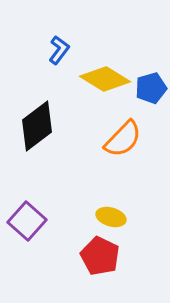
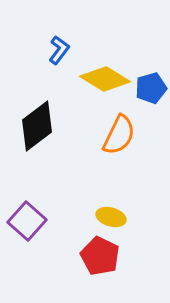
orange semicircle: moved 4 px left, 4 px up; rotated 18 degrees counterclockwise
